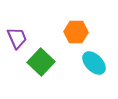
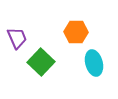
cyan ellipse: rotated 30 degrees clockwise
